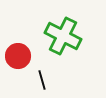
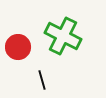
red circle: moved 9 px up
